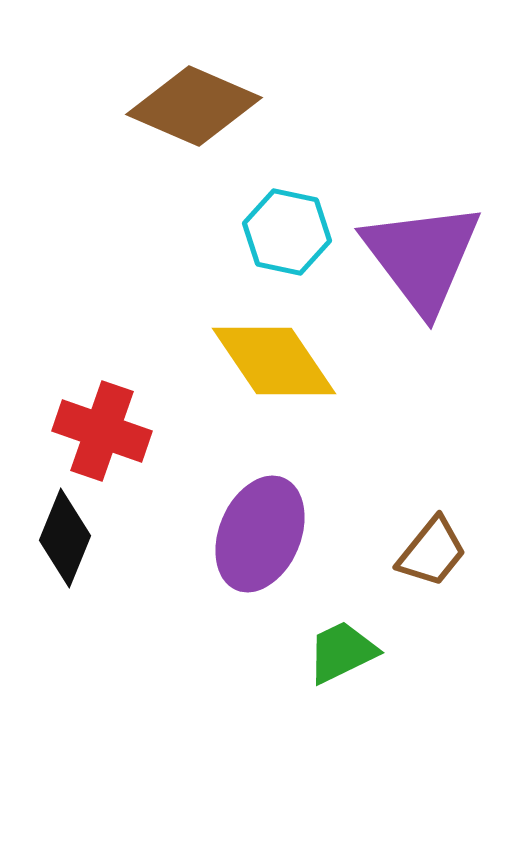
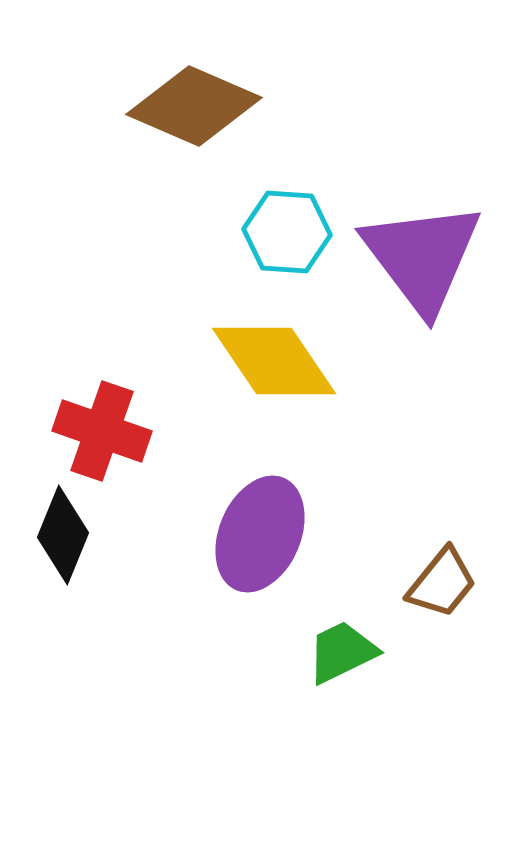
cyan hexagon: rotated 8 degrees counterclockwise
black diamond: moved 2 px left, 3 px up
brown trapezoid: moved 10 px right, 31 px down
